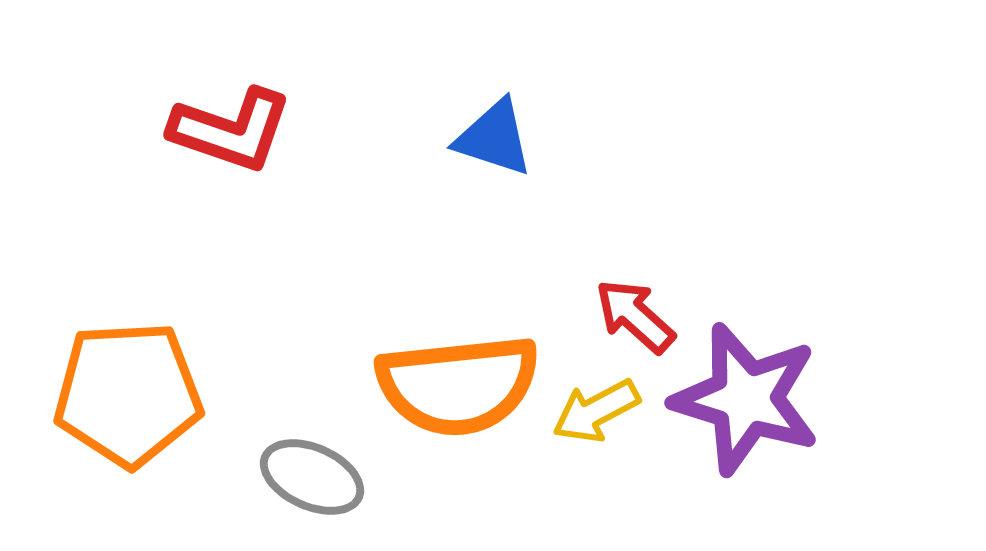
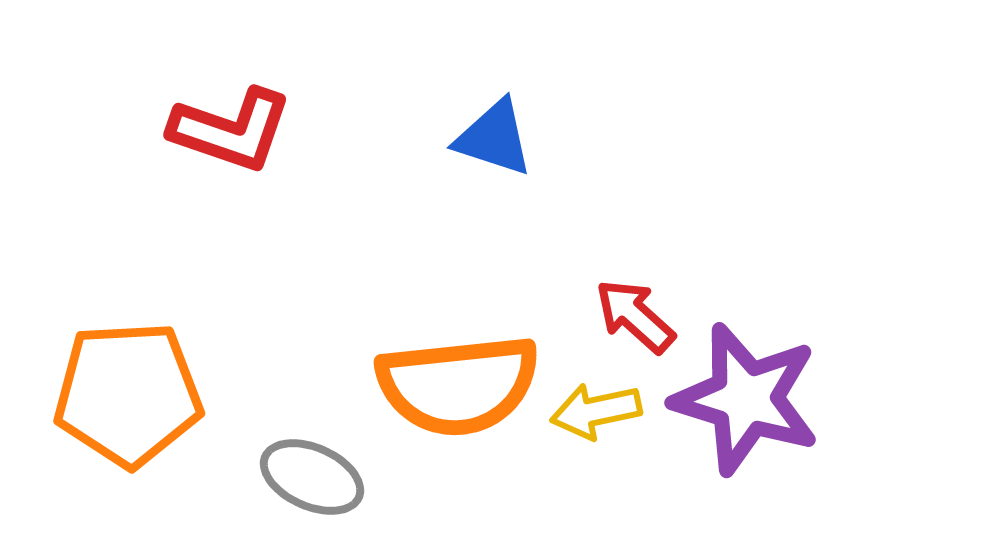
yellow arrow: rotated 16 degrees clockwise
